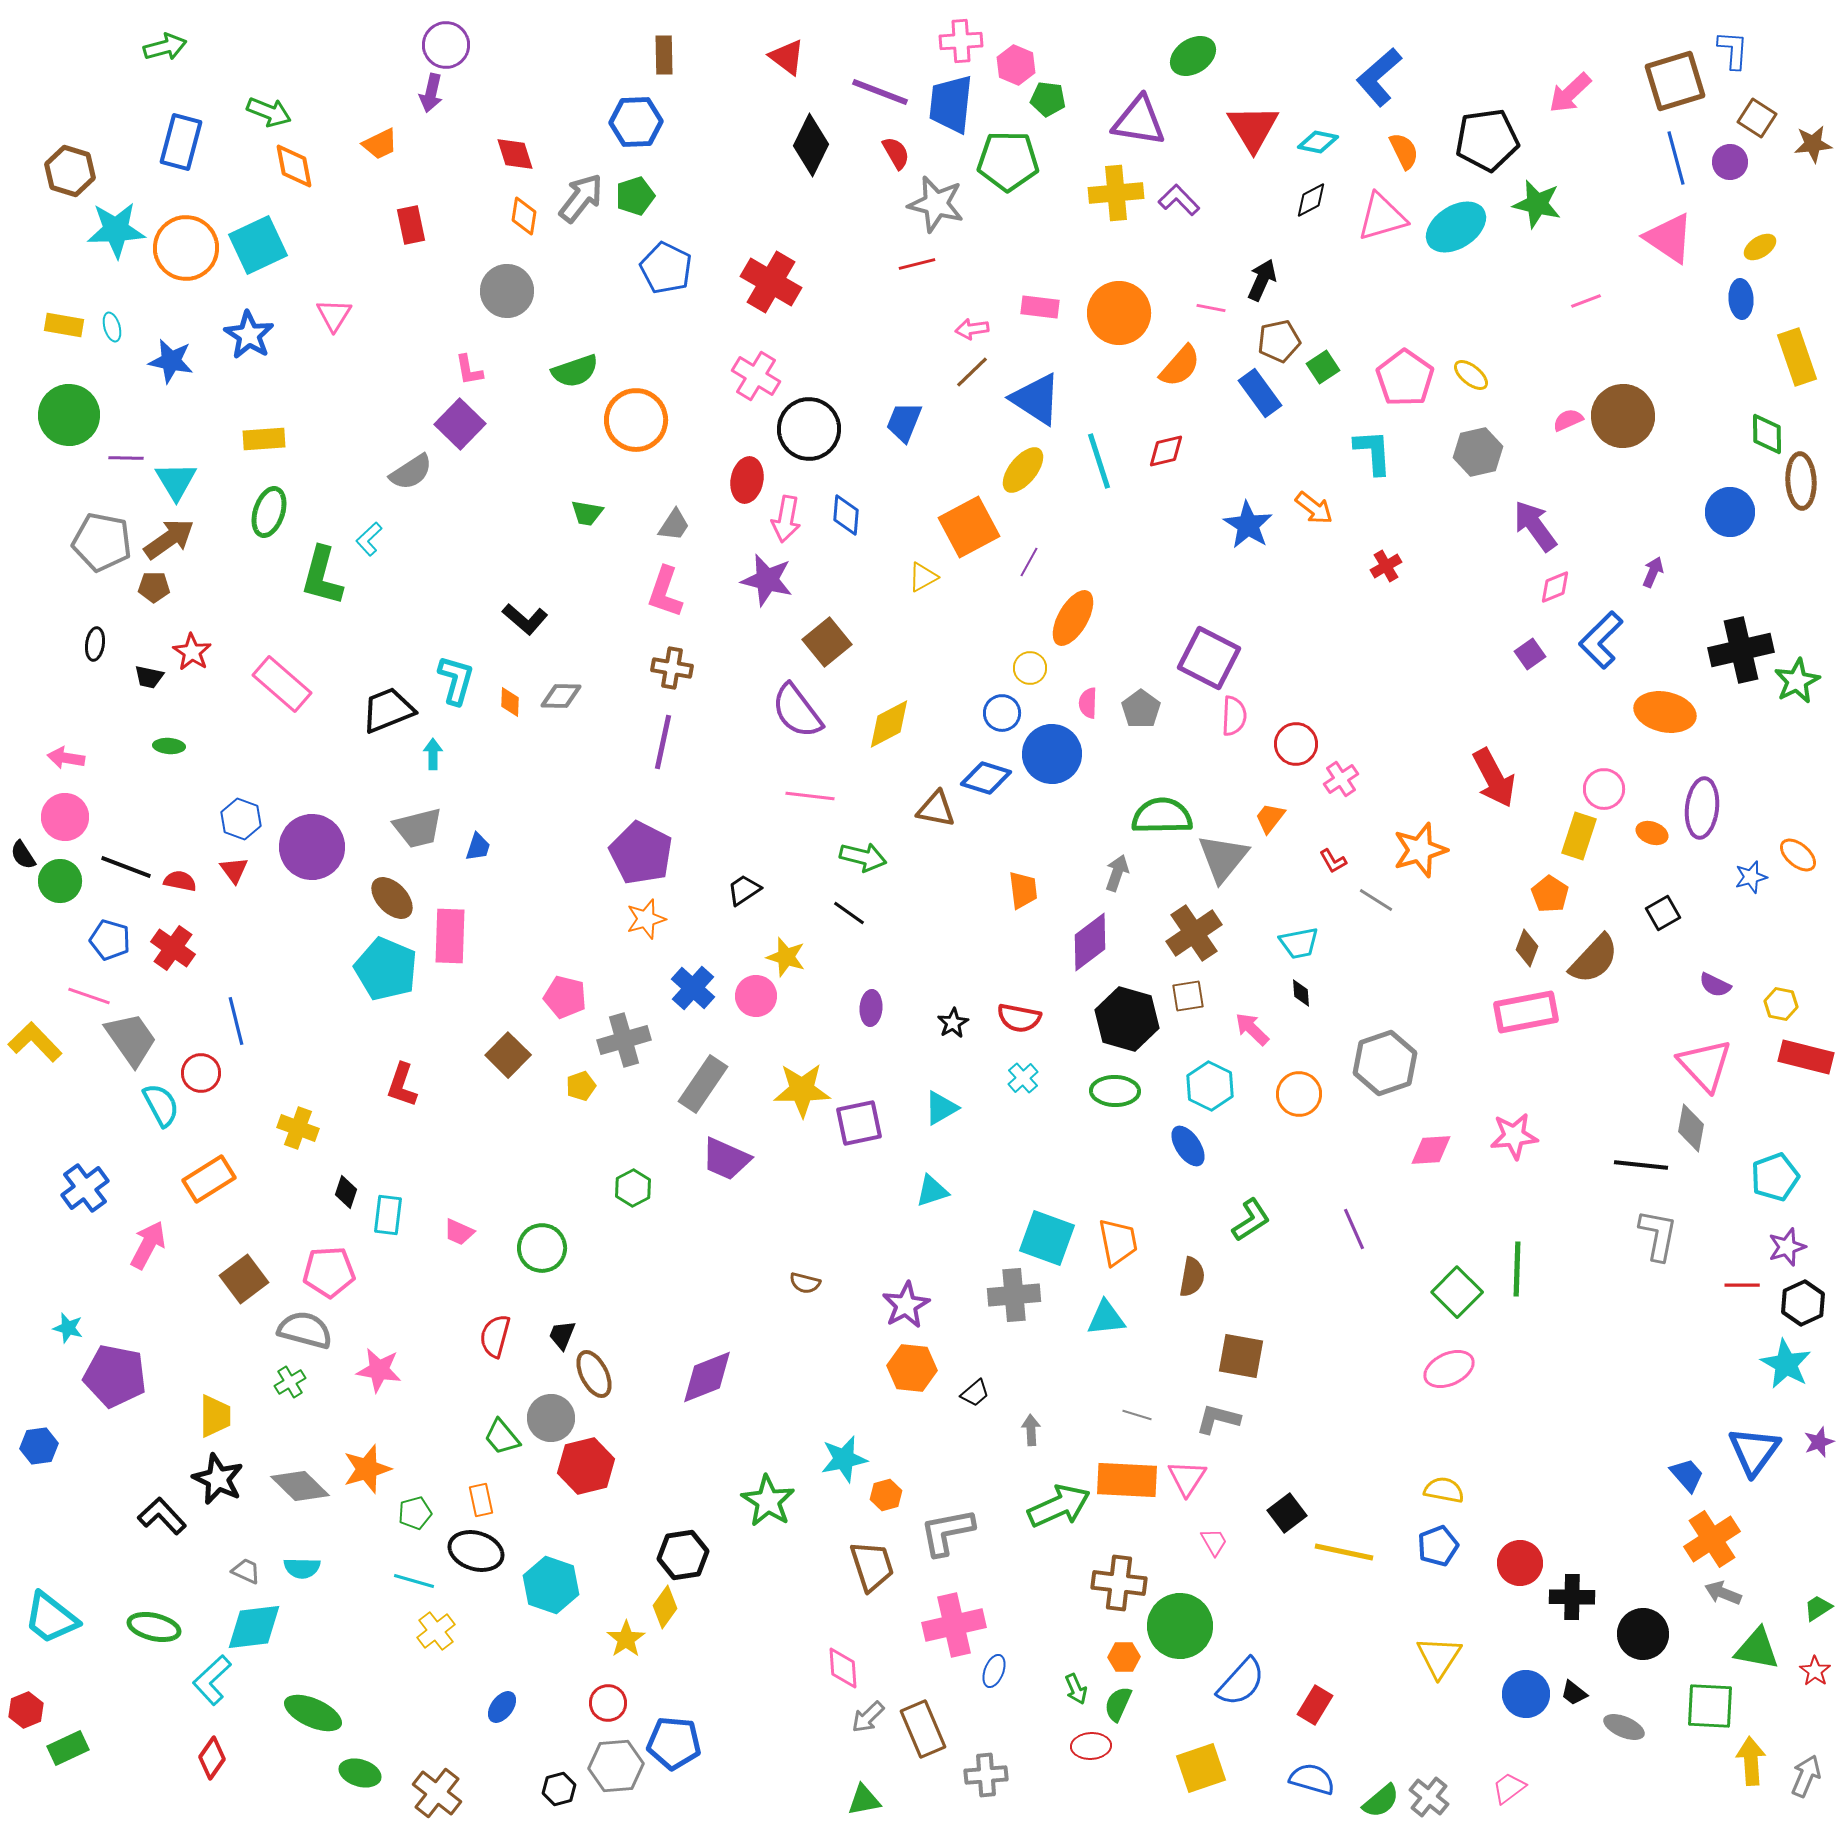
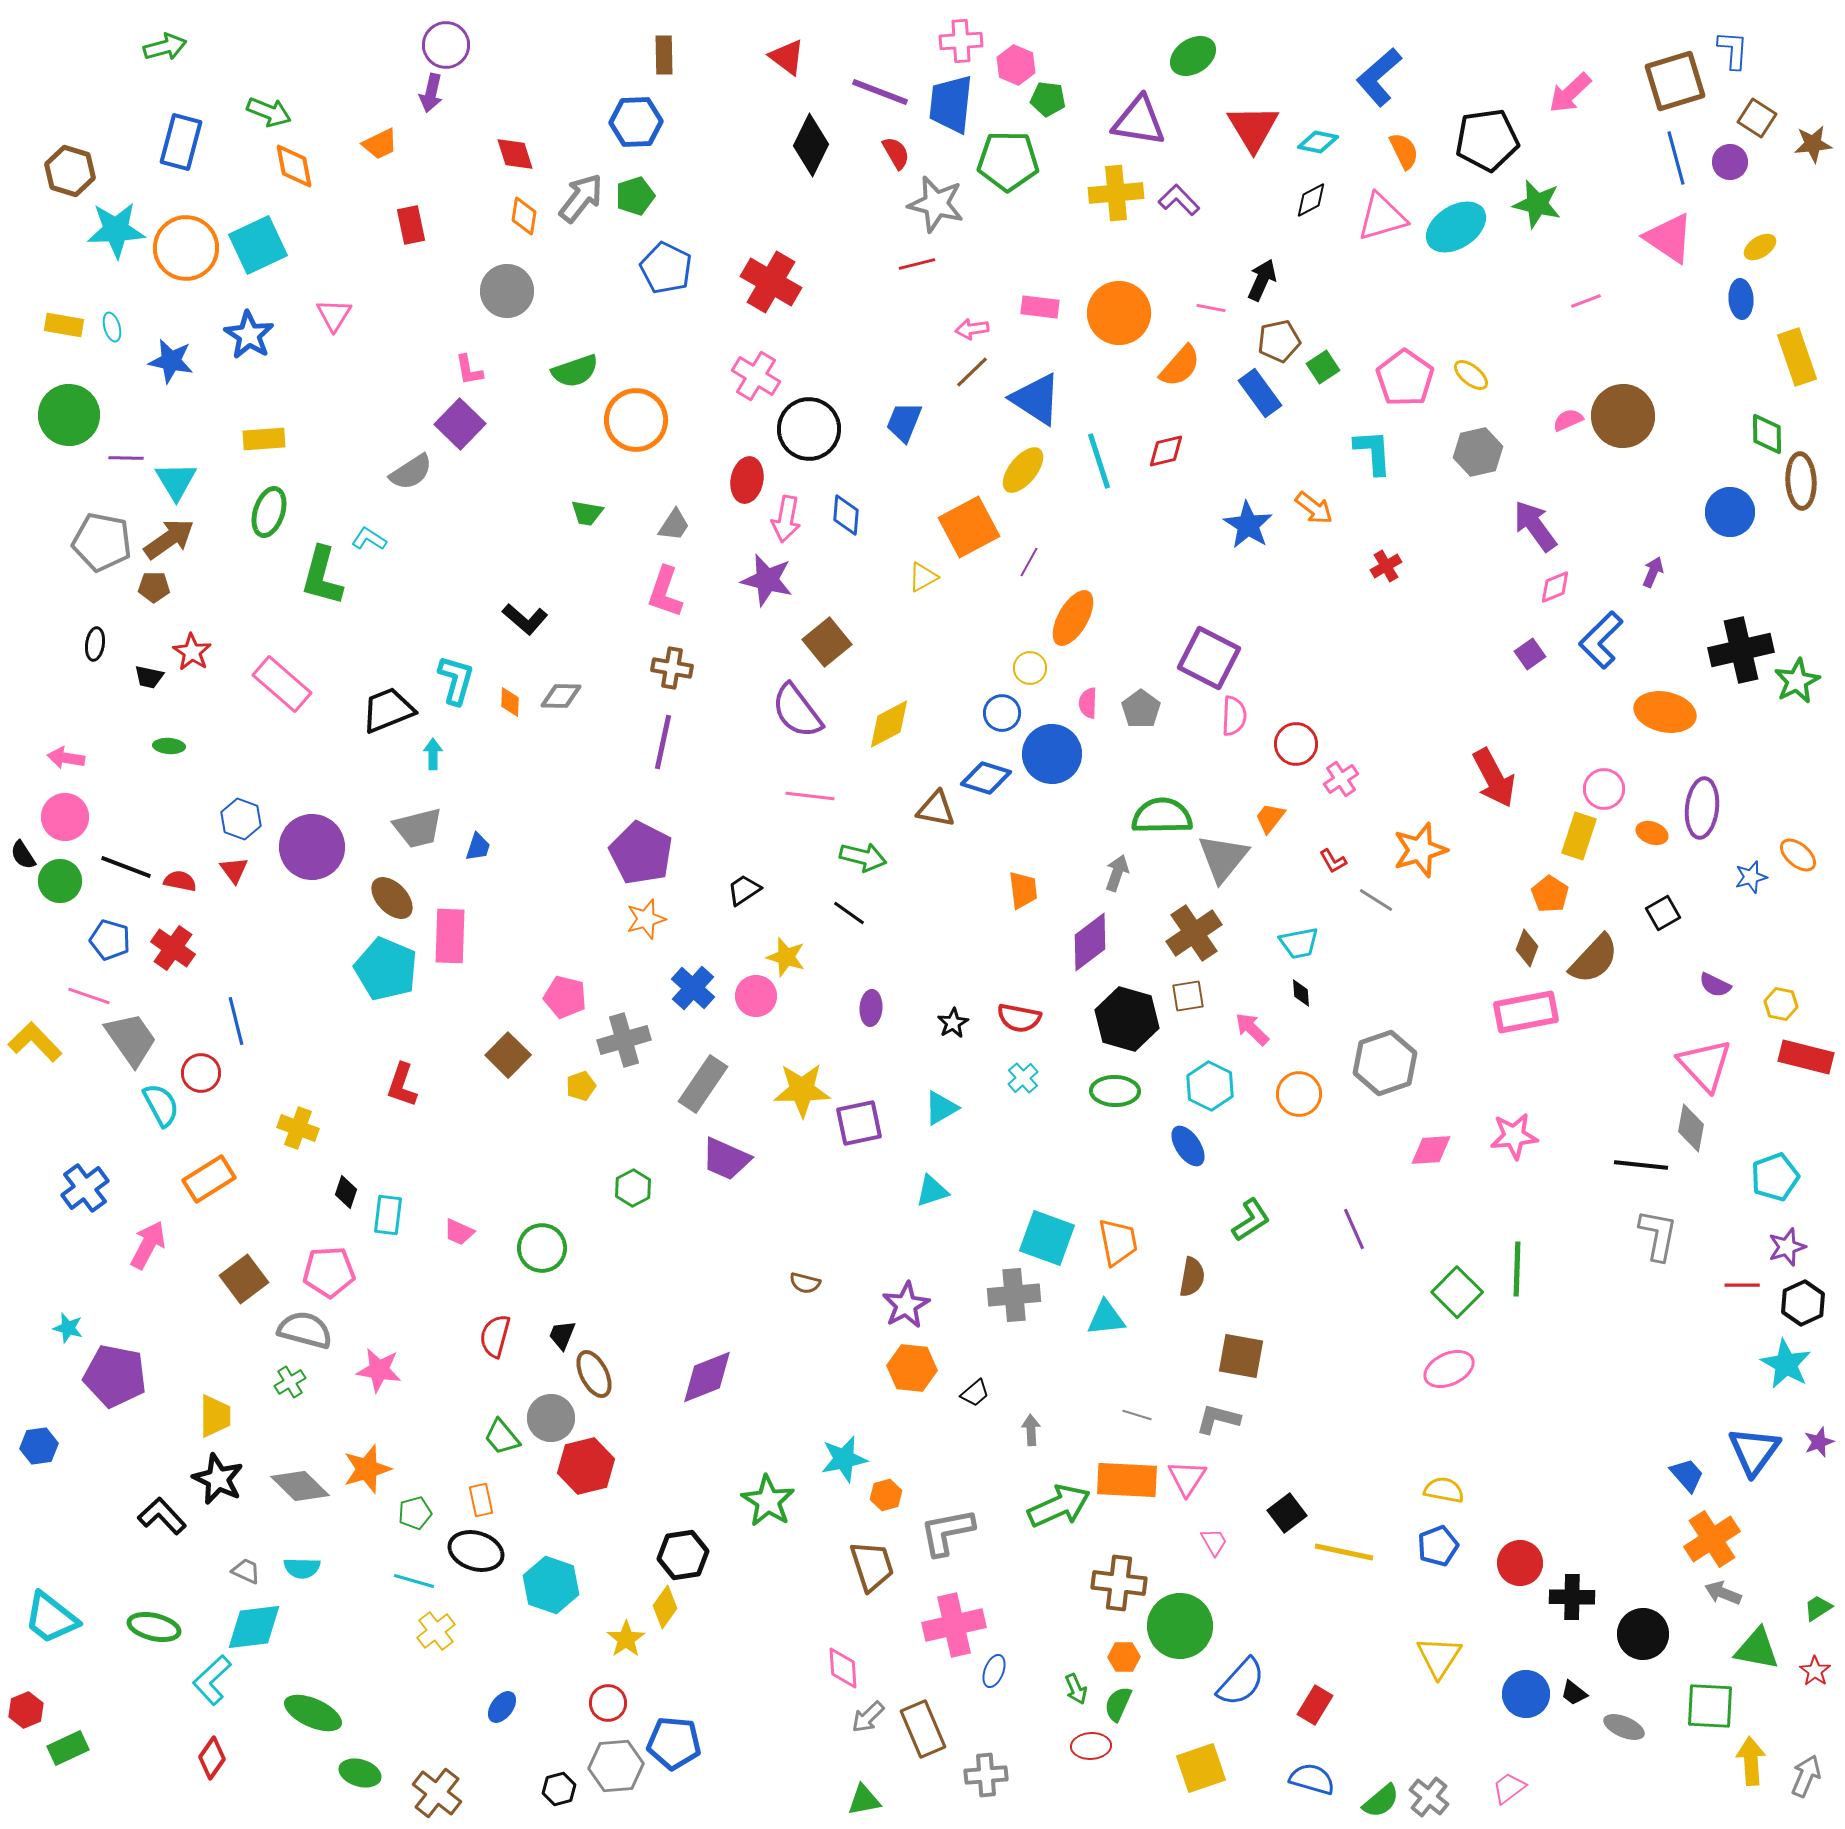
cyan L-shape at (369, 539): rotated 76 degrees clockwise
